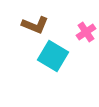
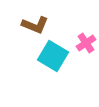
pink cross: moved 11 px down
